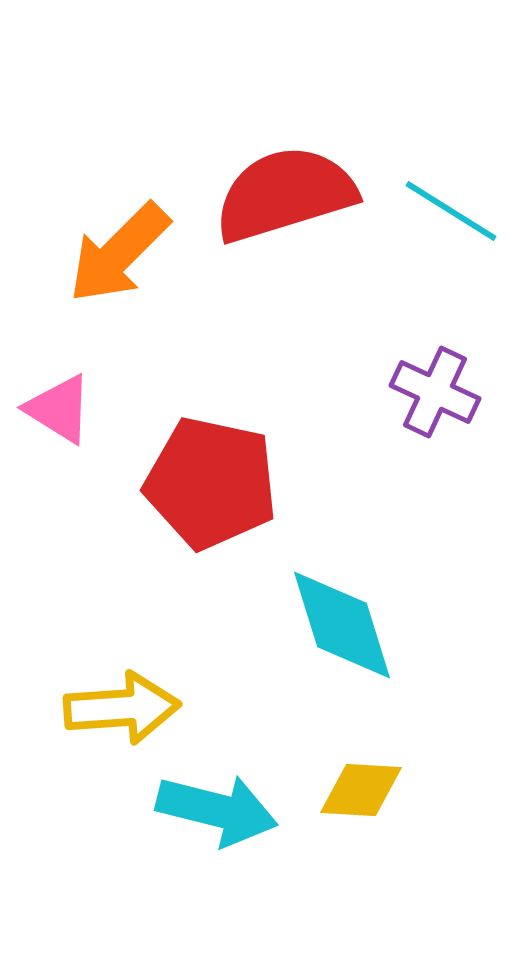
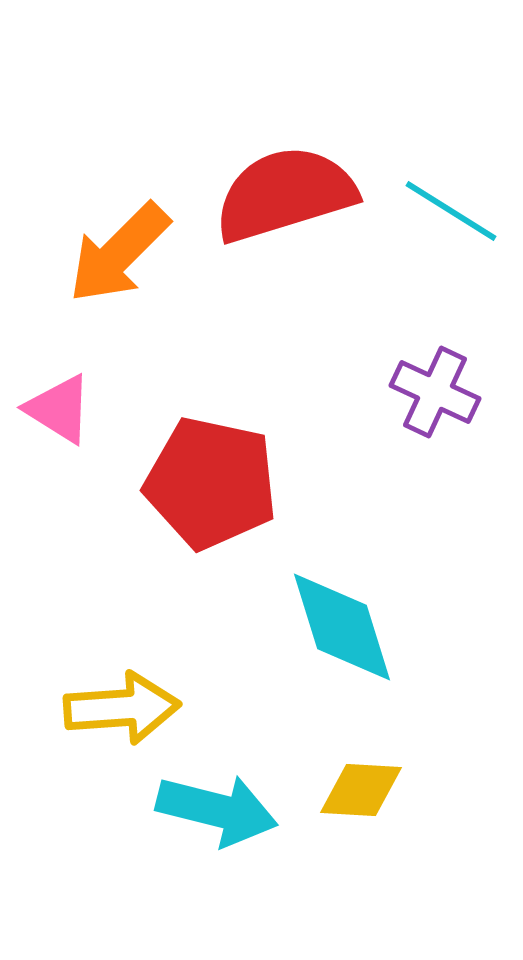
cyan diamond: moved 2 px down
